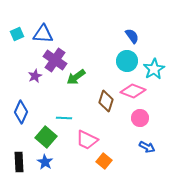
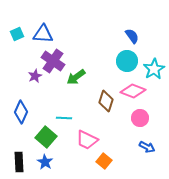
purple cross: moved 2 px left, 1 px down
